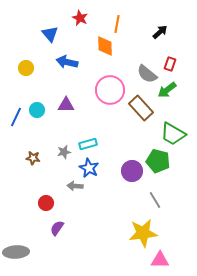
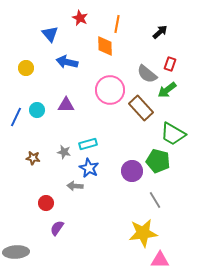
gray star: rotated 24 degrees clockwise
